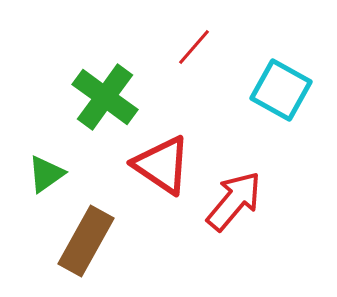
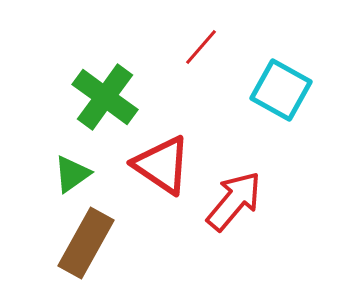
red line: moved 7 px right
green triangle: moved 26 px right
brown rectangle: moved 2 px down
